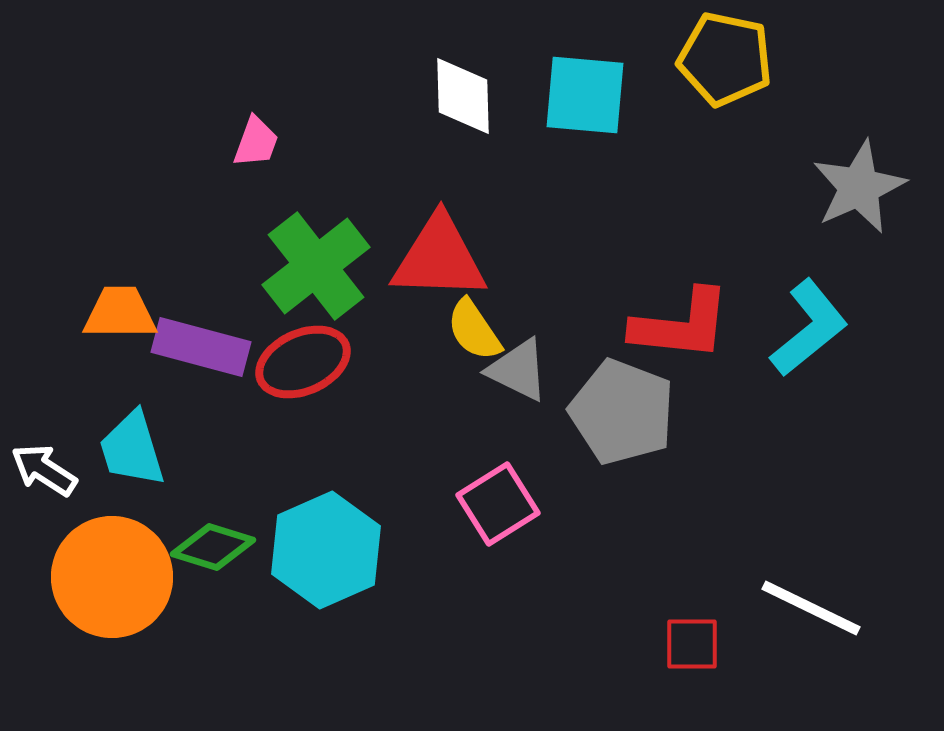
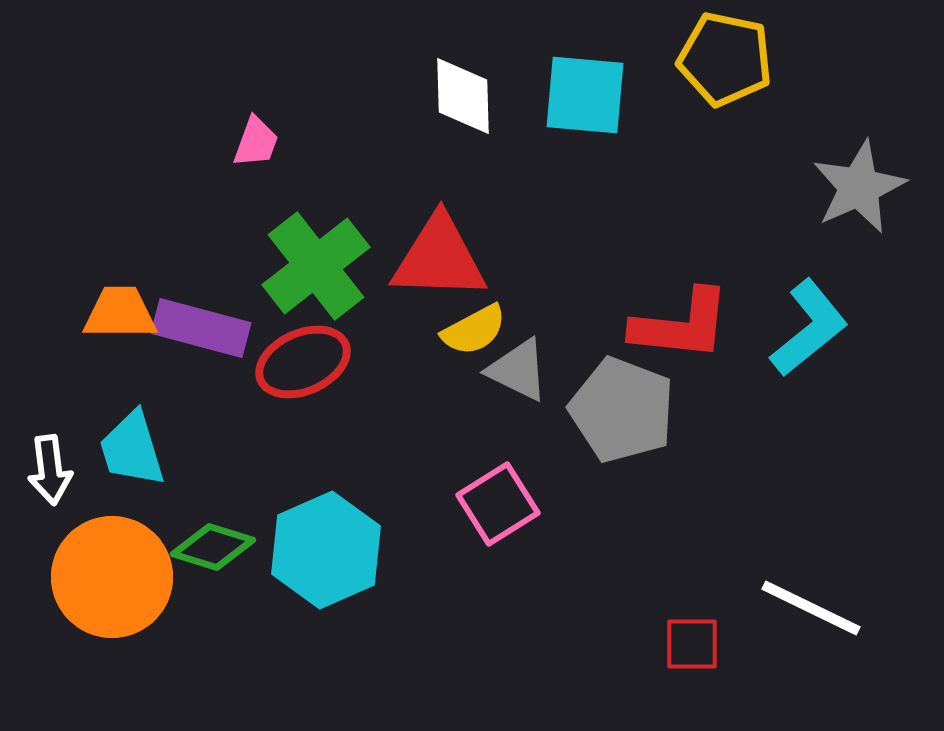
yellow semicircle: rotated 84 degrees counterclockwise
purple rectangle: moved 19 px up
gray pentagon: moved 2 px up
white arrow: moved 6 px right; rotated 130 degrees counterclockwise
